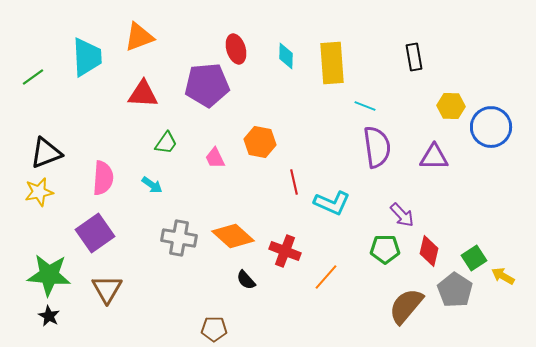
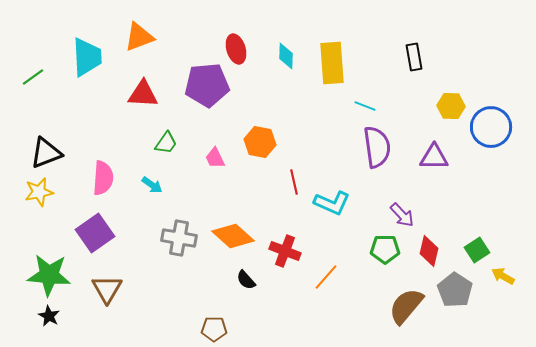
green square: moved 3 px right, 8 px up
